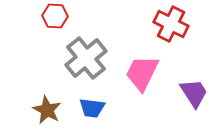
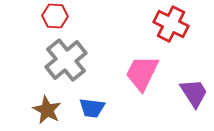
gray cross: moved 20 px left, 2 px down
